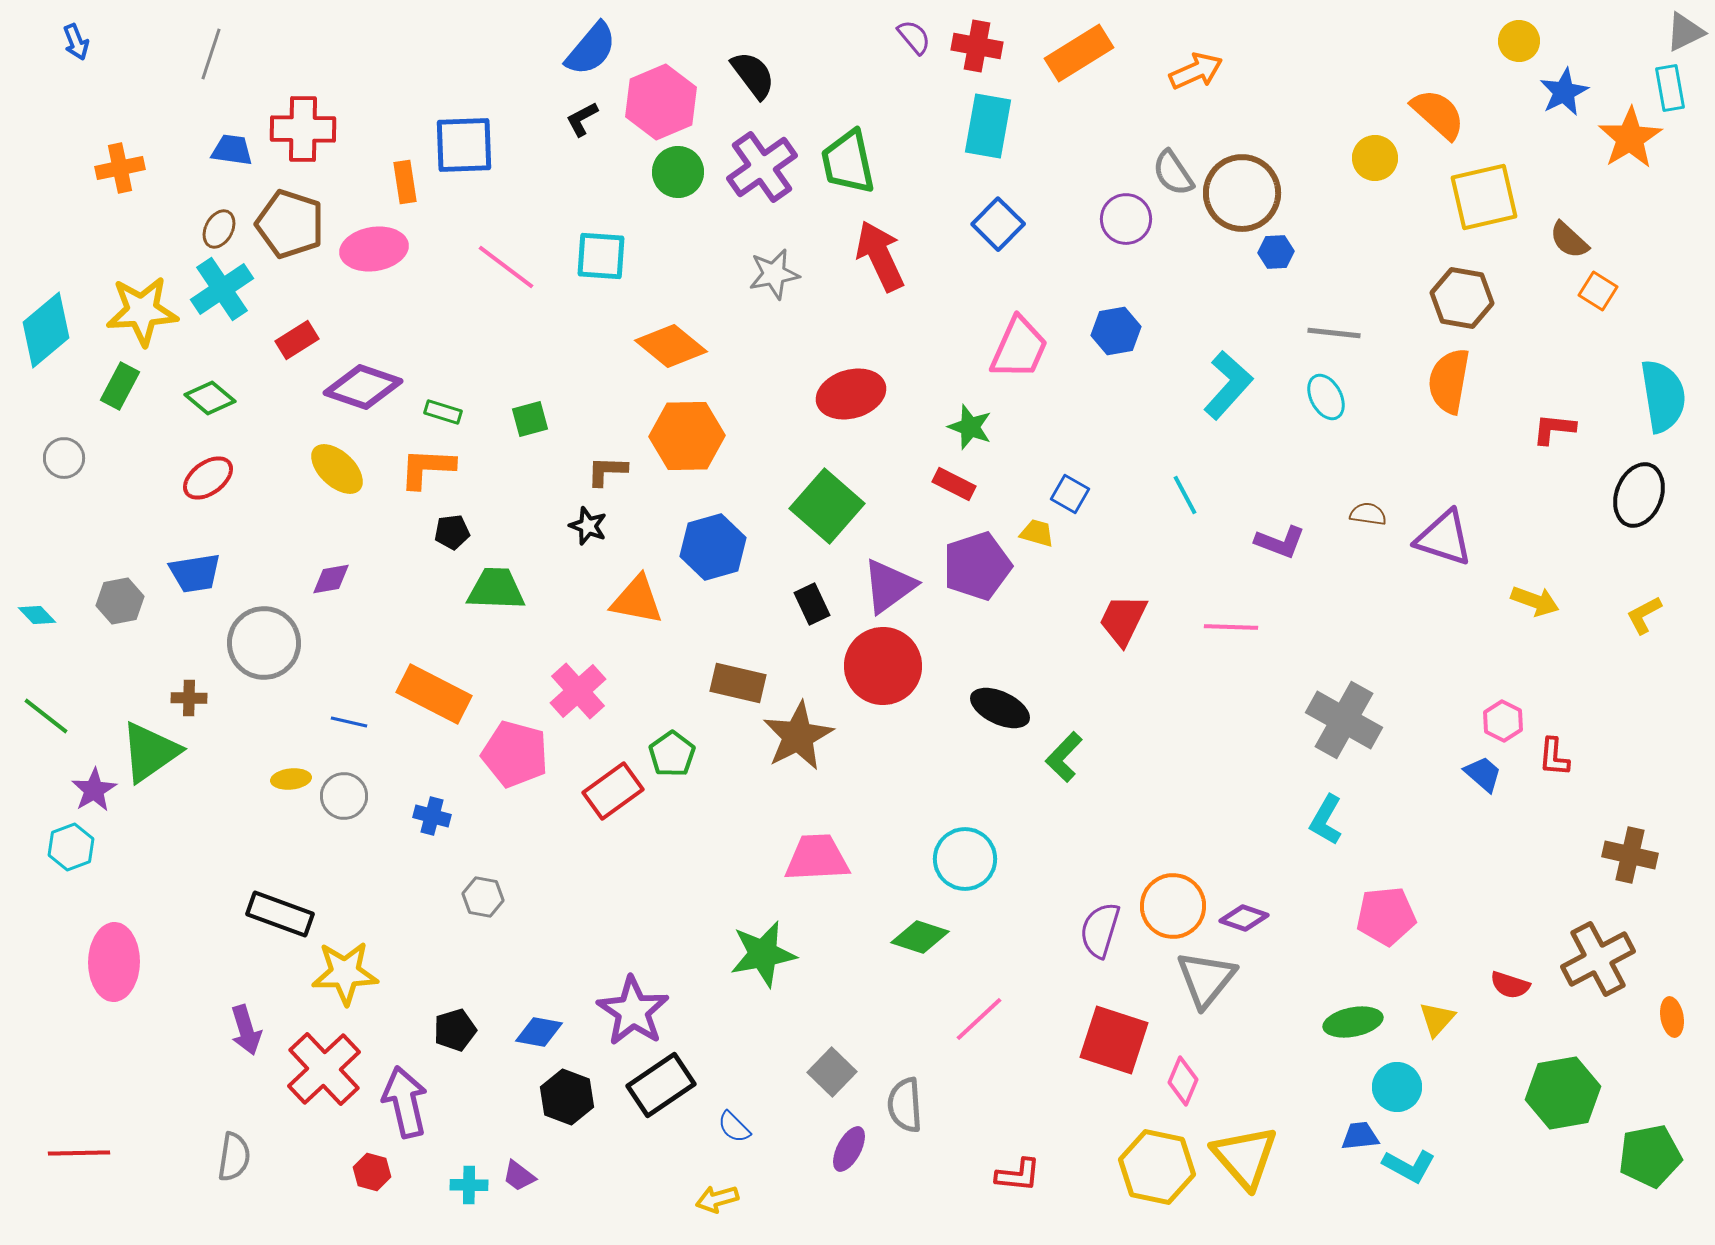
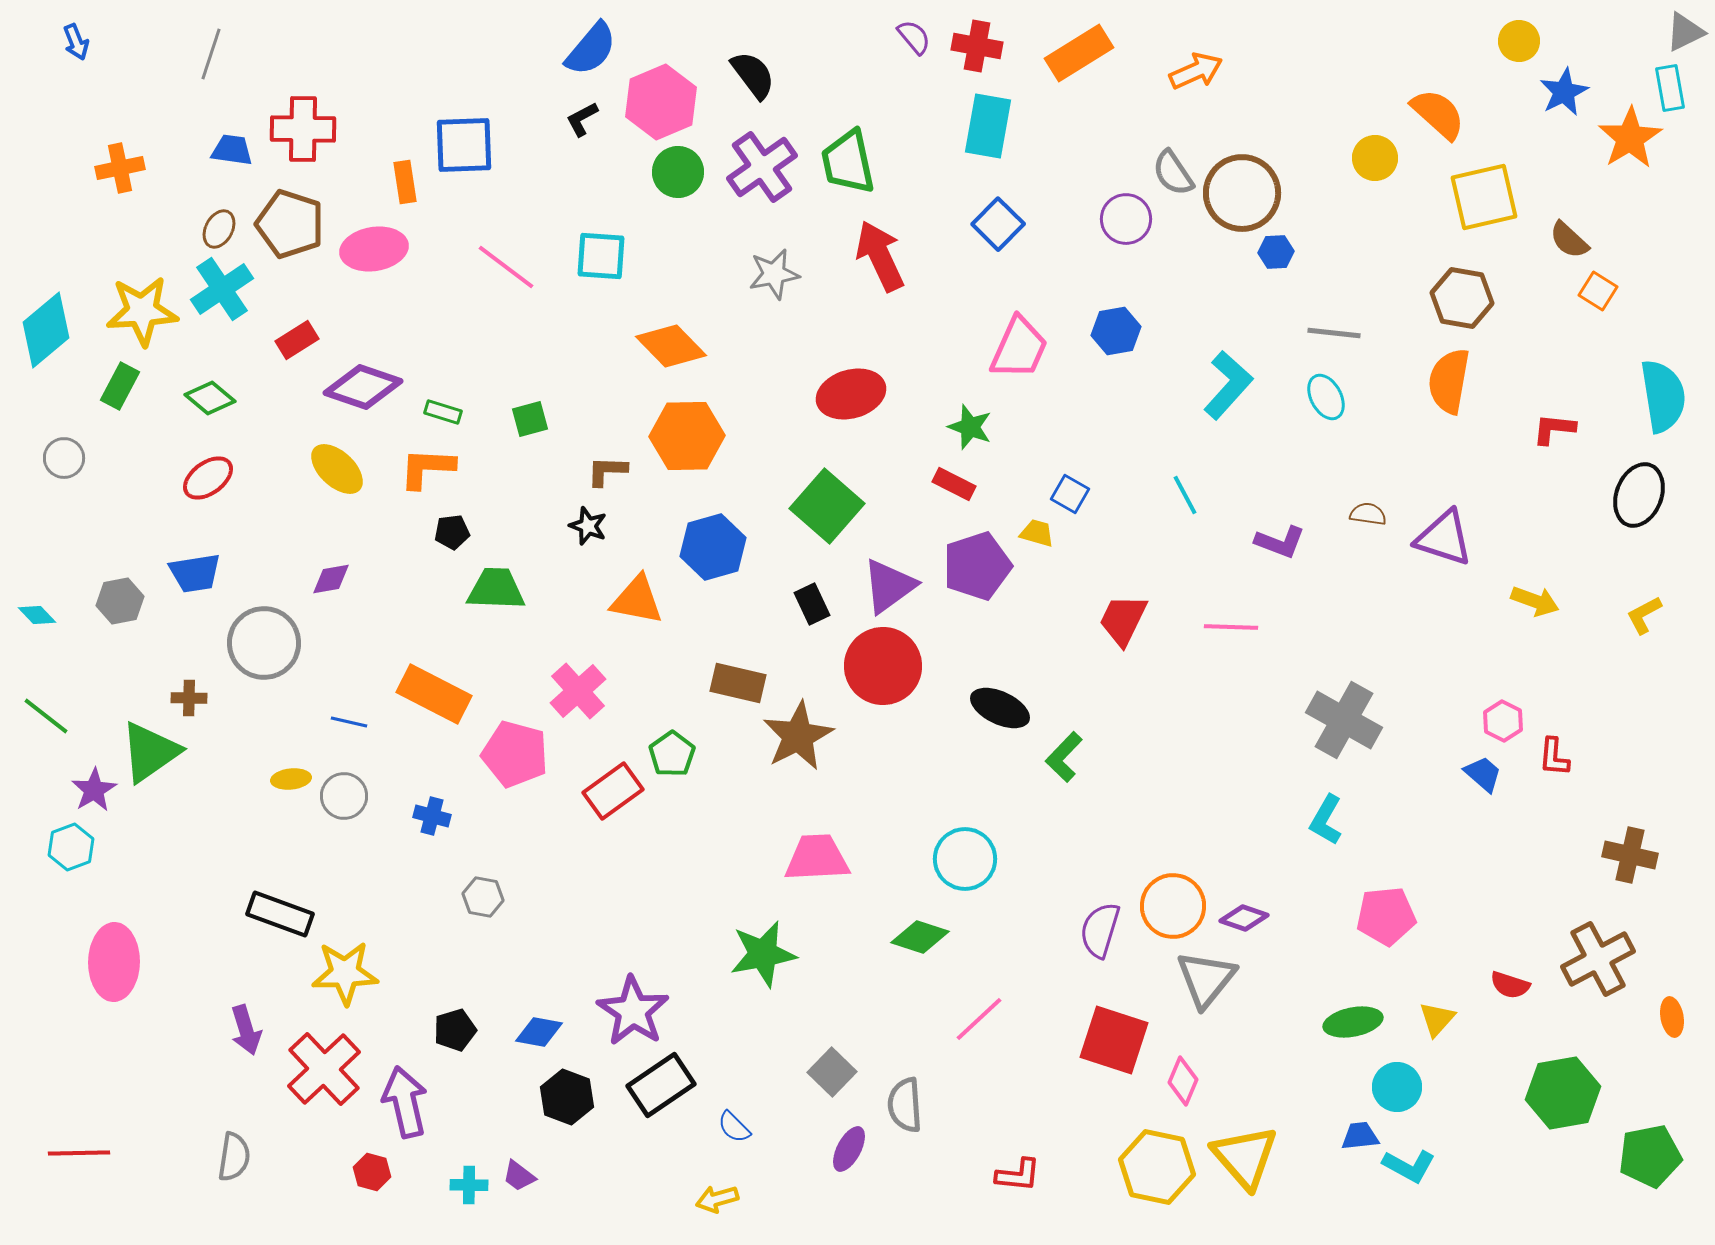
orange diamond at (671, 346): rotated 6 degrees clockwise
